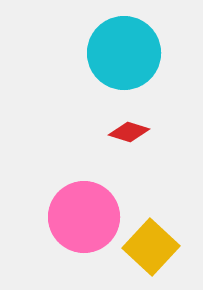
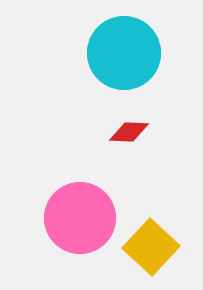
red diamond: rotated 15 degrees counterclockwise
pink circle: moved 4 px left, 1 px down
